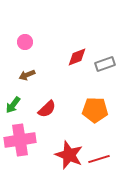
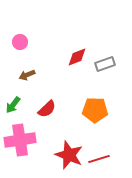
pink circle: moved 5 px left
